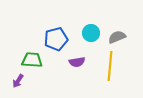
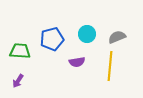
cyan circle: moved 4 px left, 1 px down
blue pentagon: moved 4 px left
green trapezoid: moved 12 px left, 9 px up
